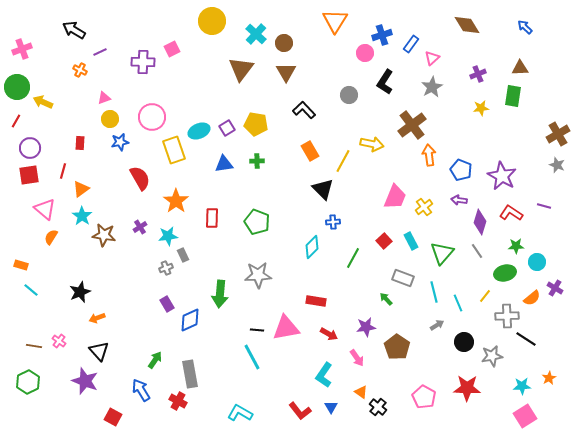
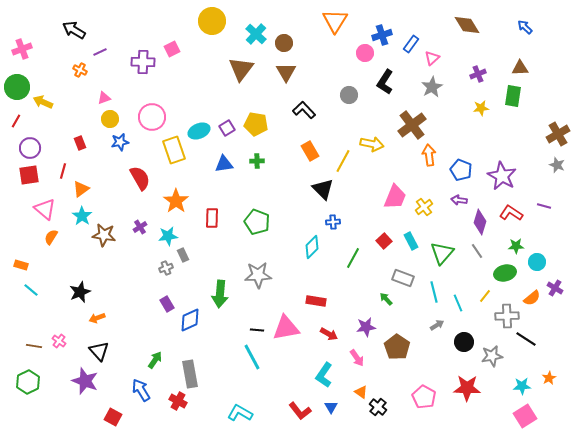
red rectangle at (80, 143): rotated 24 degrees counterclockwise
